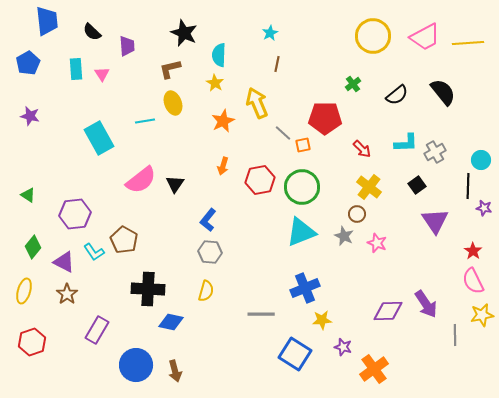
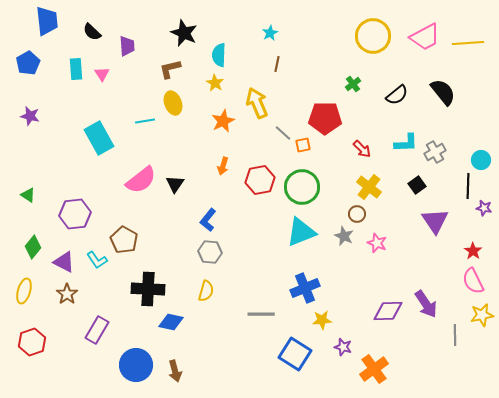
cyan L-shape at (94, 252): moved 3 px right, 8 px down
